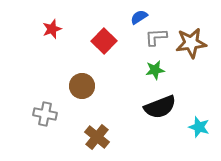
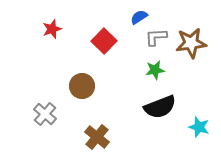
gray cross: rotated 30 degrees clockwise
